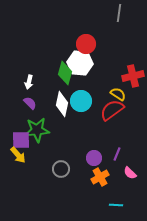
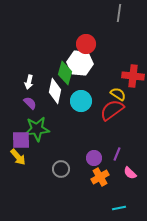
red cross: rotated 20 degrees clockwise
white diamond: moved 7 px left, 13 px up
green star: moved 1 px up
yellow arrow: moved 2 px down
cyan line: moved 3 px right, 3 px down; rotated 16 degrees counterclockwise
